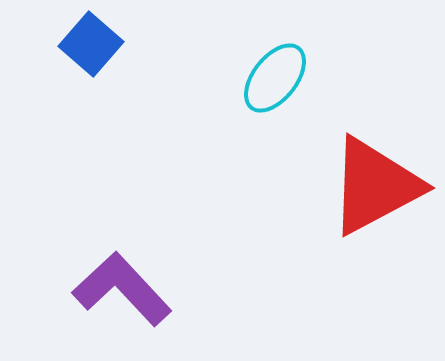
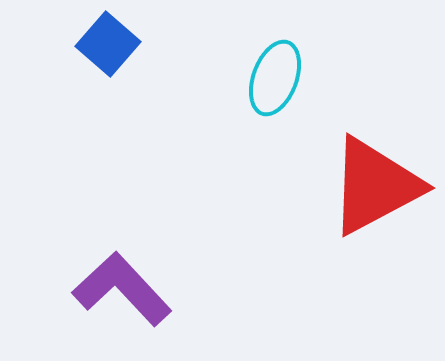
blue square: moved 17 px right
cyan ellipse: rotated 18 degrees counterclockwise
